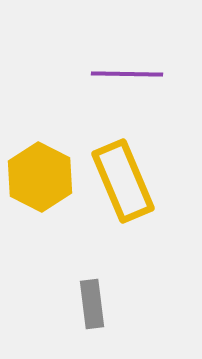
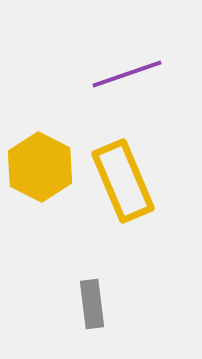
purple line: rotated 20 degrees counterclockwise
yellow hexagon: moved 10 px up
